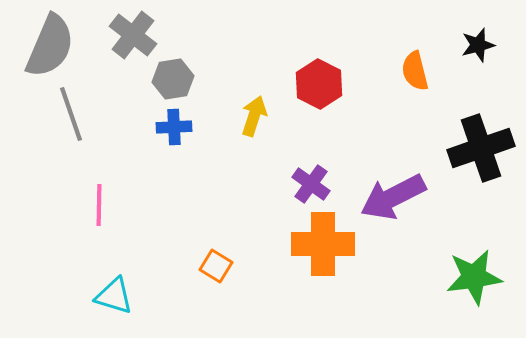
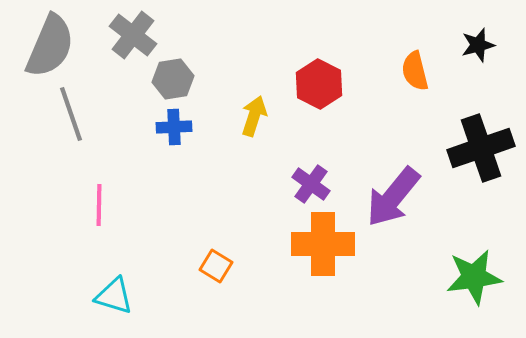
purple arrow: rotated 24 degrees counterclockwise
